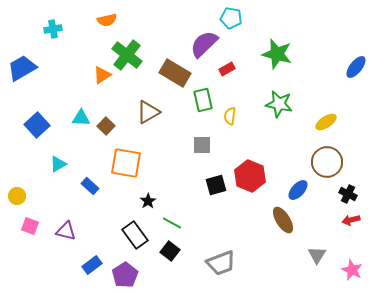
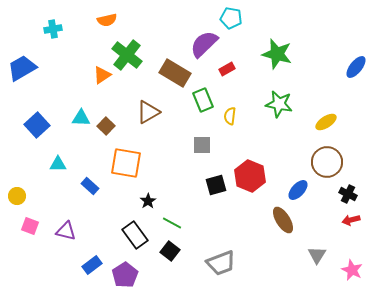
green rectangle at (203, 100): rotated 10 degrees counterclockwise
cyan triangle at (58, 164): rotated 30 degrees clockwise
